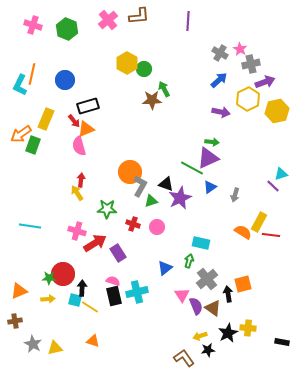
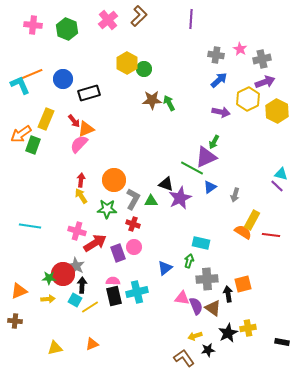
brown L-shape at (139, 16): rotated 40 degrees counterclockwise
purple line at (188, 21): moved 3 px right, 2 px up
pink cross at (33, 25): rotated 12 degrees counterclockwise
gray cross at (220, 53): moved 4 px left, 2 px down; rotated 21 degrees counterclockwise
gray cross at (251, 64): moved 11 px right, 5 px up
orange line at (32, 74): rotated 55 degrees clockwise
blue circle at (65, 80): moved 2 px left, 1 px up
cyan L-shape at (20, 85): rotated 130 degrees clockwise
green arrow at (164, 89): moved 5 px right, 14 px down
black rectangle at (88, 106): moved 1 px right, 13 px up
yellow hexagon at (277, 111): rotated 20 degrees counterclockwise
green arrow at (212, 142): moved 2 px right; rotated 112 degrees clockwise
pink semicircle at (79, 146): moved 2 px up; rotated 60 degrees clockwise
purple triangle at (208, 158): moved 2 px left, 1 px up
orange circle at (130, 172): moved 16 px left, 8 px down
cyan triangle at (281, 174): rotated 32 degrees clockwise
gray L-shape at (140, 186): moved 7 px left, 13 px down
purple line at (273, 186): moved 4 px right
yellow arrow at (77, 193): moved 4 px right, 3 px down
green triangle at (151, 201): rotated 16 degrees clockwise
yellow rectangle at (259, 222): moved 7 px left, 2 px up
pink circle at (157, 227): moved 23 px left, 20 px down
purple rectangle at (118, 253): rotated 12 degrees clockwise
gray cross at (207, 279): rotated 35 degrees clockwise
pink semicircle at (113, 281): rotated 16 degrees counterclockwise
black arrow at (82, 288): moved 3 px up
pink triangle at (182, 295): moved 3 px down; rotated 49 degrees counterclockwise
cyan square at (75, 300): rotated 16 degrees clockwise
yellow line at (90, 307): rotated 66 degrees counterclockwise
brown cross at (15, 321): rotated 16 degrees clockwise
yellow cross at (248, 328): rotated 14 degrees counterclockwise
yellow arrow at (200, 336): moved 5 px left
orange triangle at (93, 341): moved 1 px left, 3 px down; rotated 40 degrees counterclockwise
gray star at (33, 344): moved 43 px right, 78 px up
